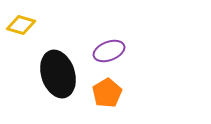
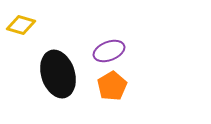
orange pentagon: moved 5 px right, 7 px up
